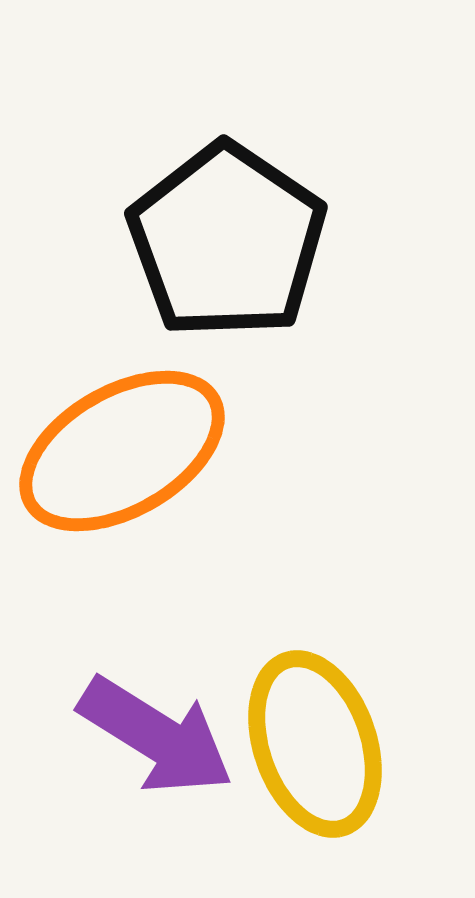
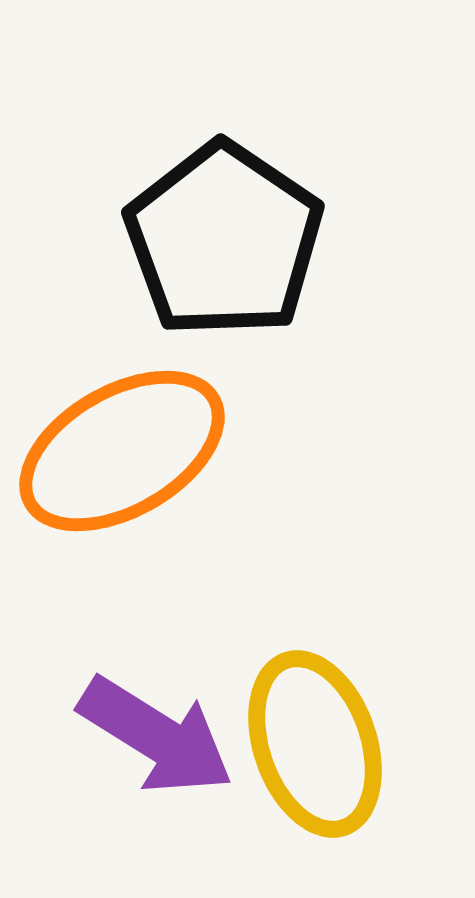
black pentagon: moved 3 px left, 1 px up
